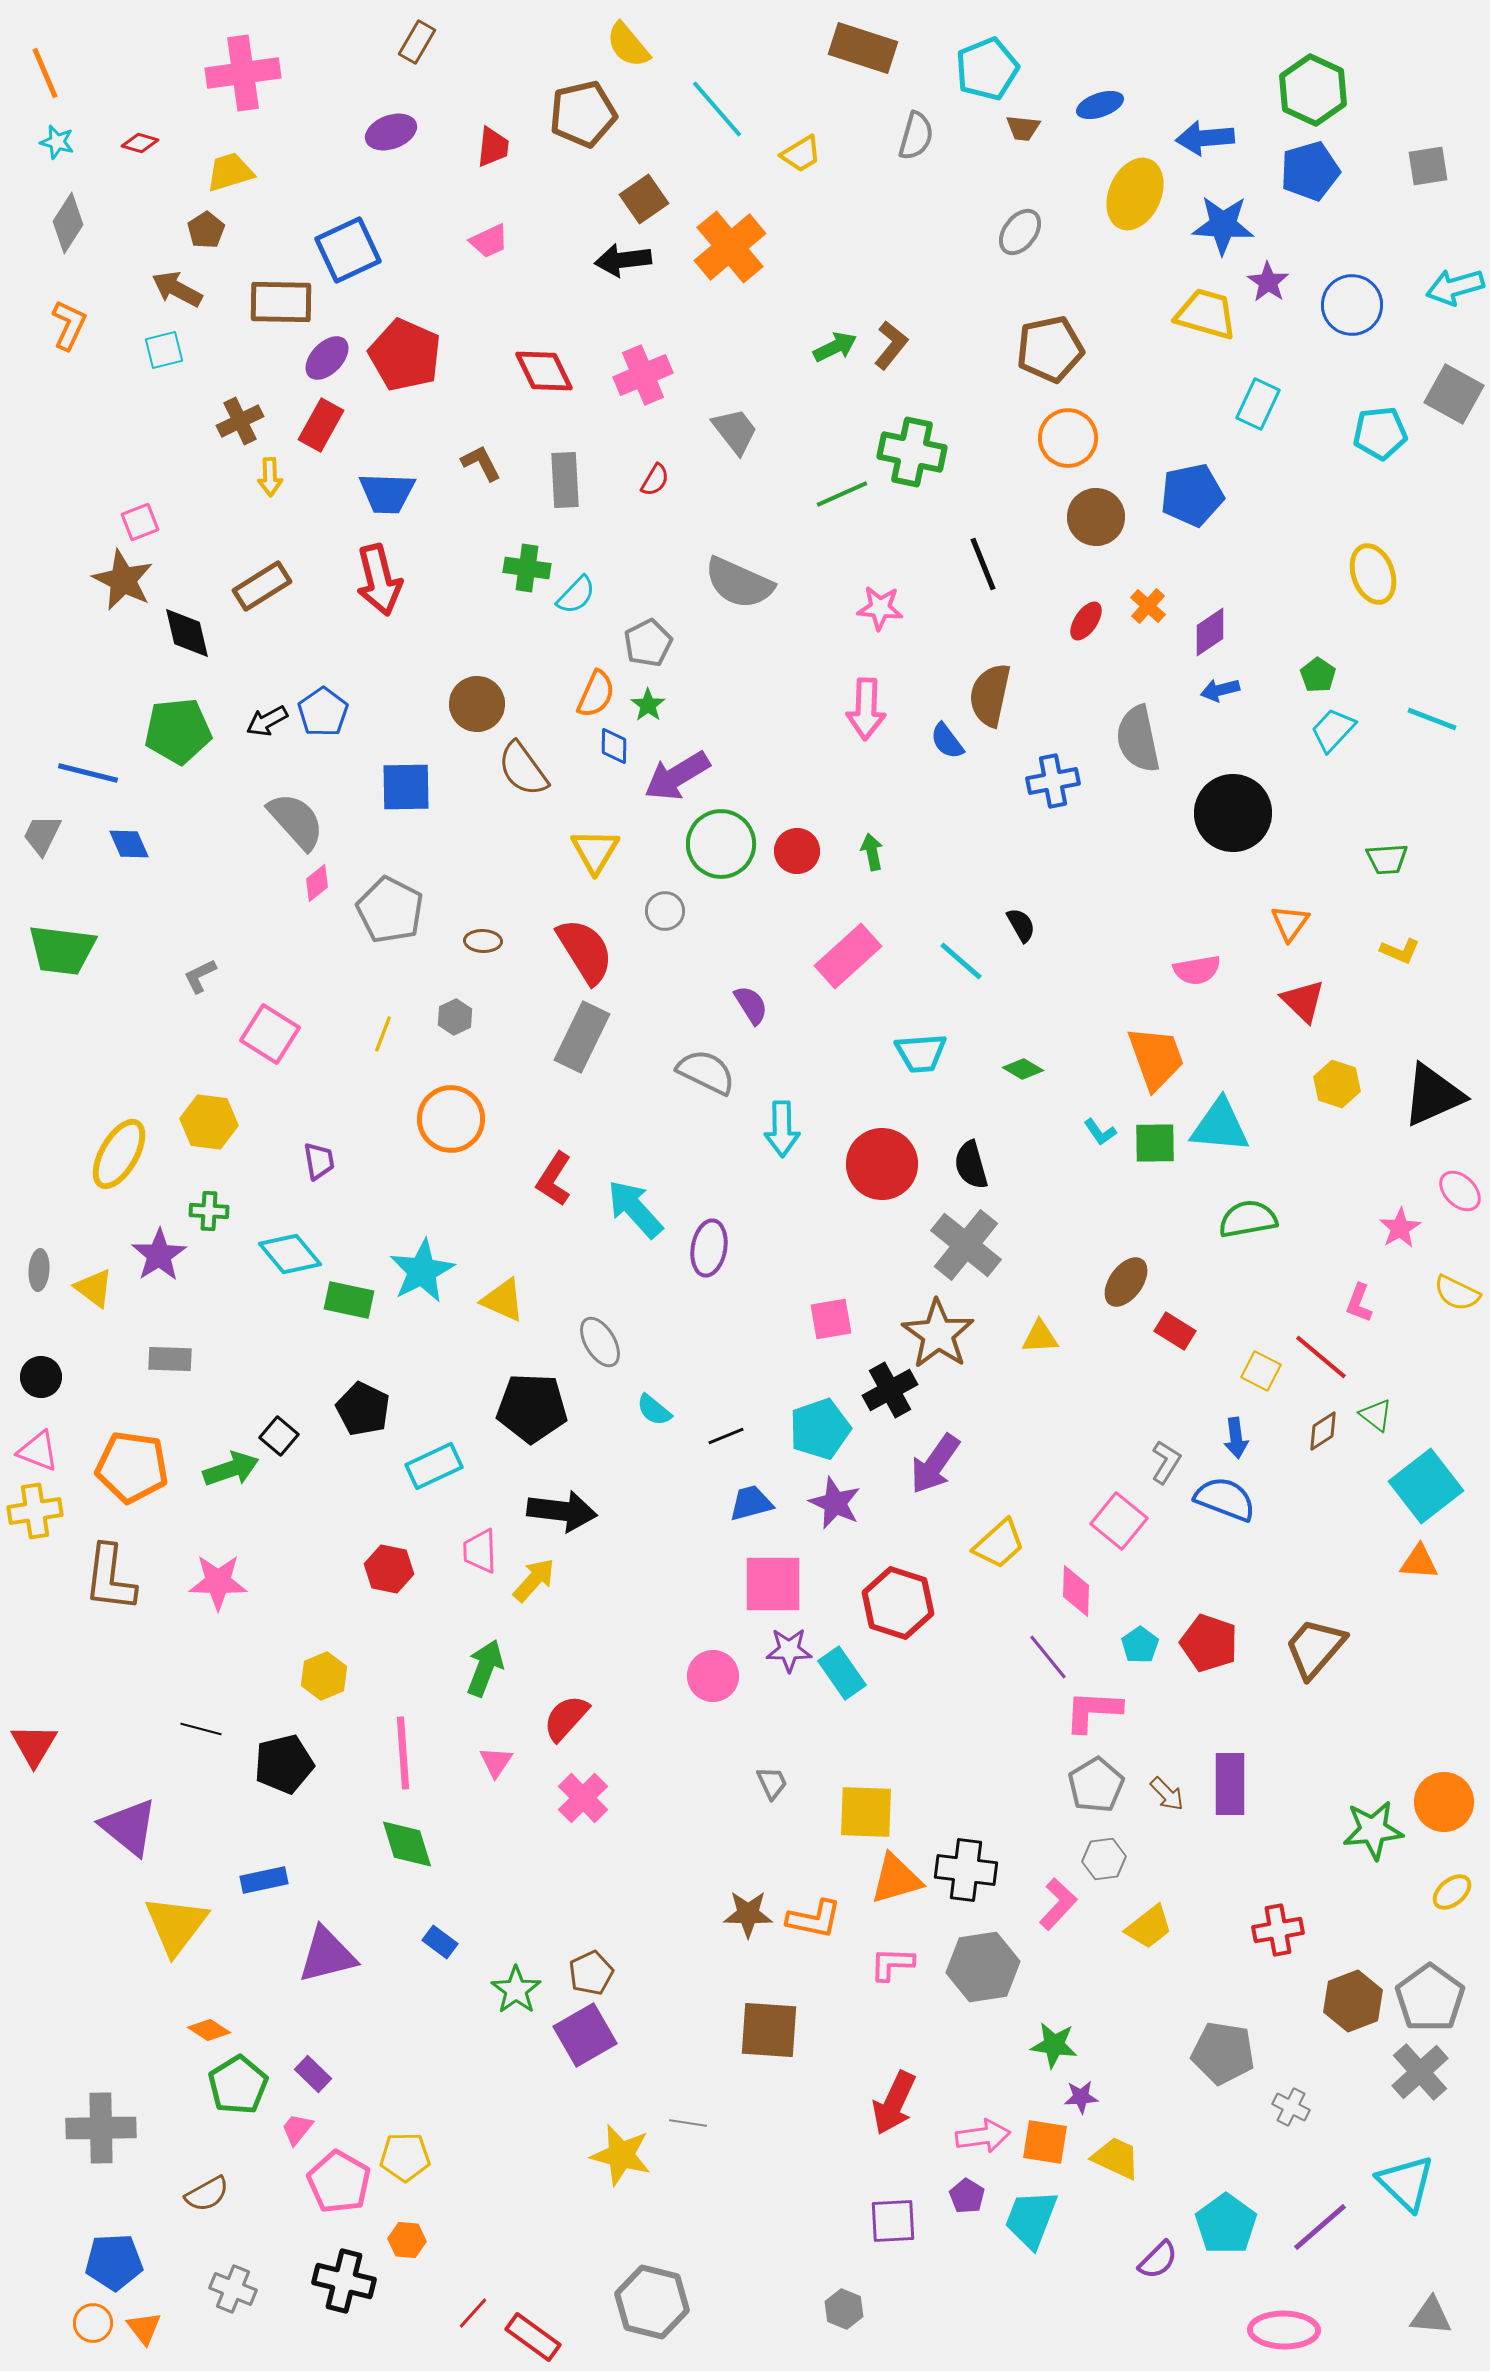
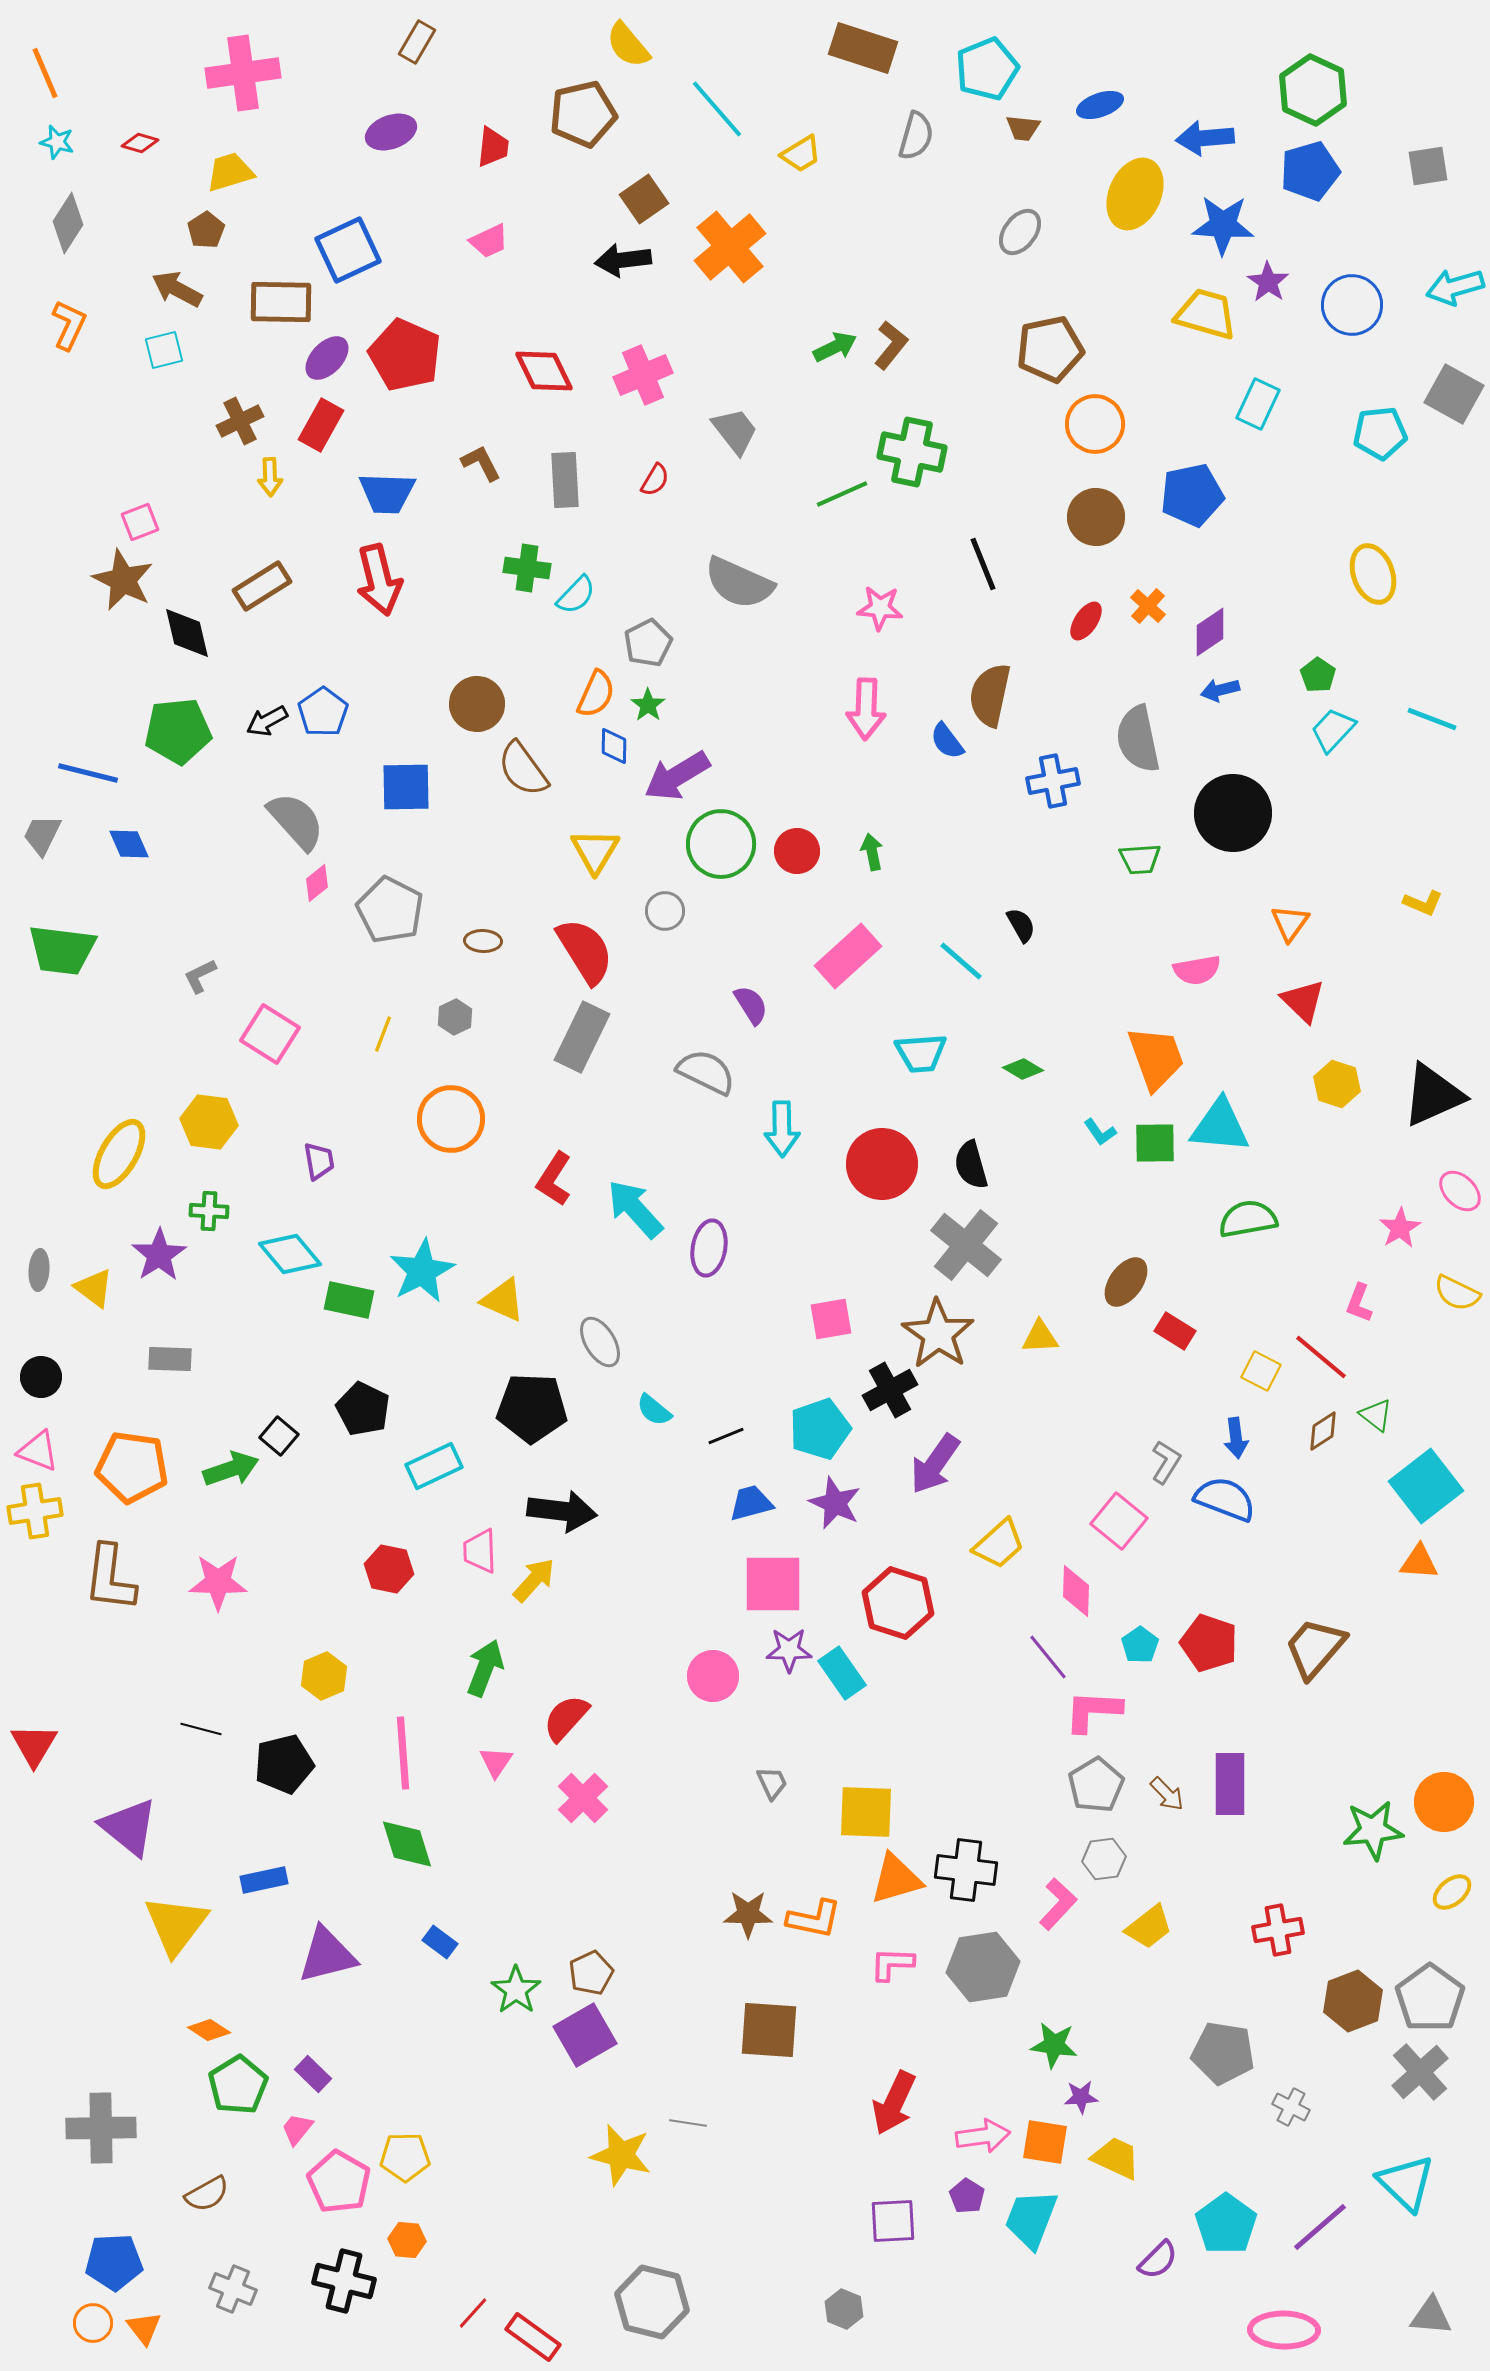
orange circle at (1068, 438): moved 27 px right, 14 px up
green trapezoid at (1387, 859): moved 247 px left
yellow L-shape at (1400, 951): moved 23 px right, 48 px up
